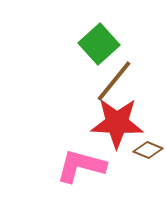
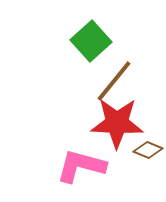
green square: moved 8 px left, 3 px up
